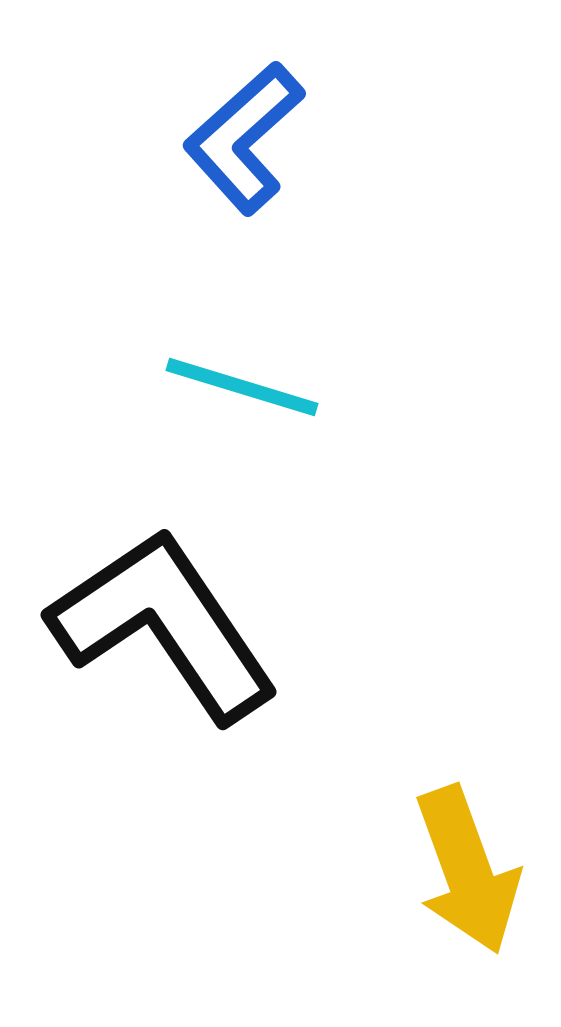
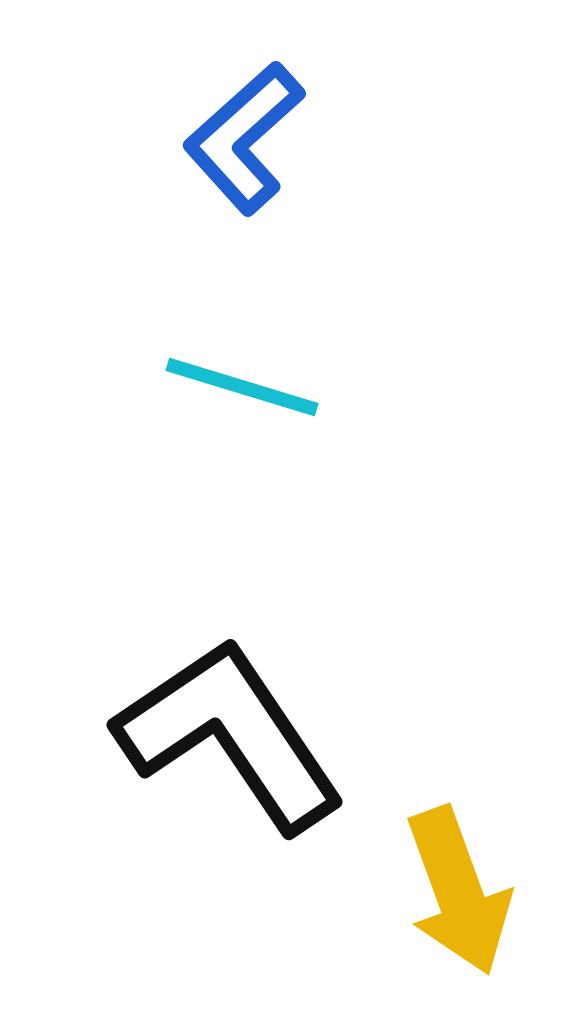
black L-shape: moved 66 px right, 110 px down
yellow arrow: moved 9 px left, 21 px down
